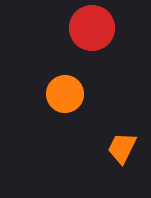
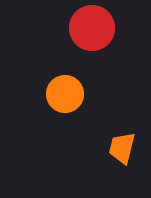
orange trapezoid: rotated 12 degrees counterclockwise
